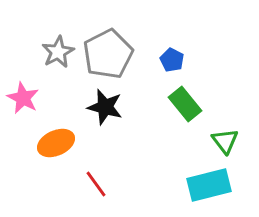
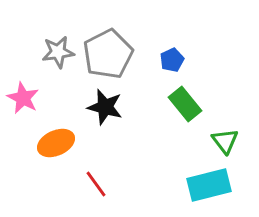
gray star: rotated 20 degrees clockwise
blue pentagon: rotated 20 degrees clockwise
